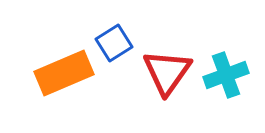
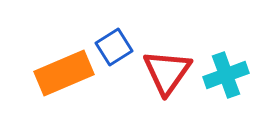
blue square: moved 4 px down
